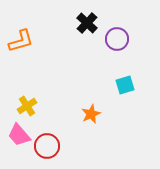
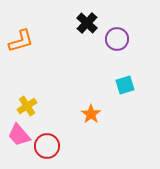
orange star: rotated 12 degrees counterclockwise
